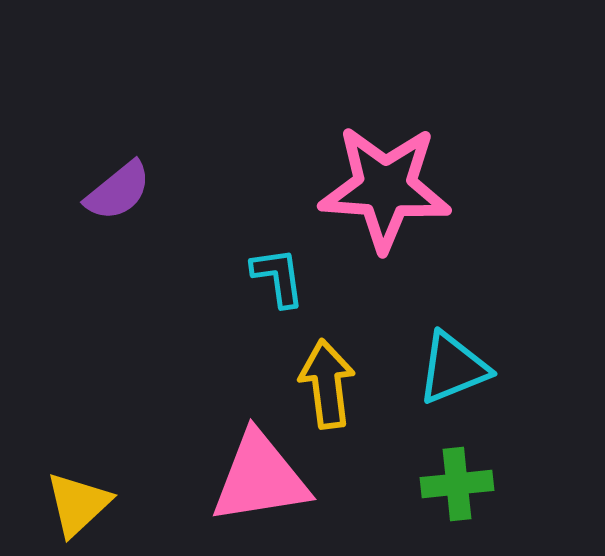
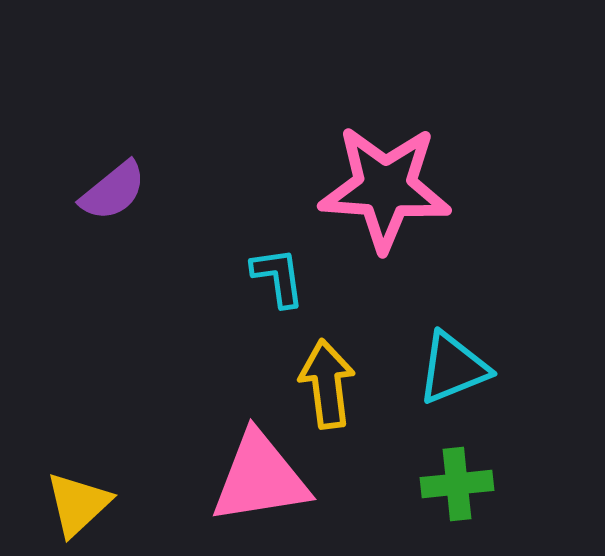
purple semicircle: moved 5 px left
